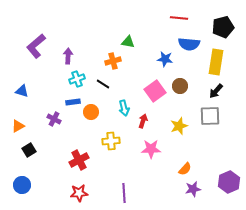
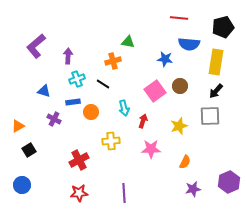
blue triangle: moved 22 px right
orange semicircle: moved 7 px up; rotated 16 degrees counterclockwise
